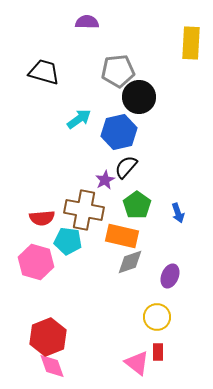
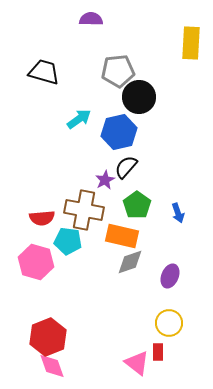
purple semicircle: moved 4 px right, 3 px up
yellow circle: moved 12 px right, 6 px down
